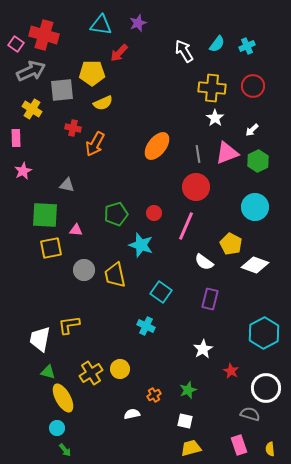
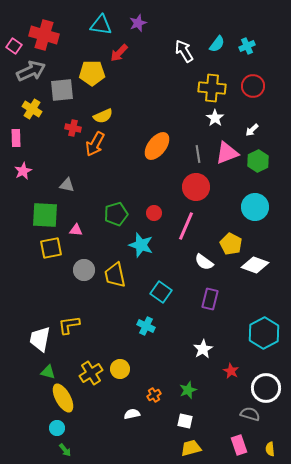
pink square at (16, 44): moved 2 px left, 2 px down
yellow semicircle at (103, 103): moved 13 px down
